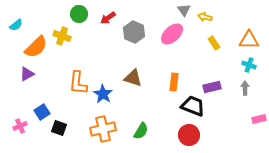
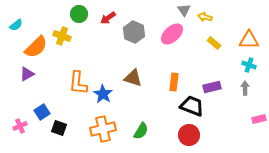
yellow rectangle: rotated 16 degrees counterclockwise
black trapezoid: moved 1 px left
